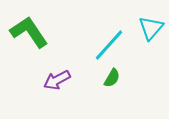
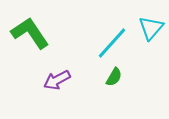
green L-shape: moved 1 px right, 1 px down
cyan line: moved 3 px right, 2 px up
green semicircle: moved 2 px right, 1 px up
